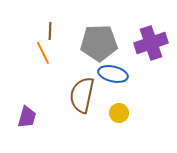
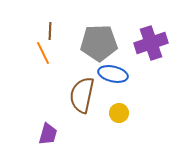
purple trapezoid: moved 21 px right, 17 px down
